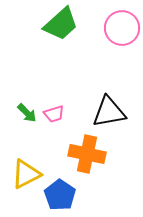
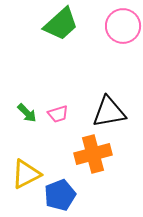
pink circle: moved 1 px right, 2 px up
pink trapezoid: moved 4 px right
orange cross: moved 6 px right; rotated 27 degrees counterclockwise
blue pentagon: rotated 16 degrees clockwise
